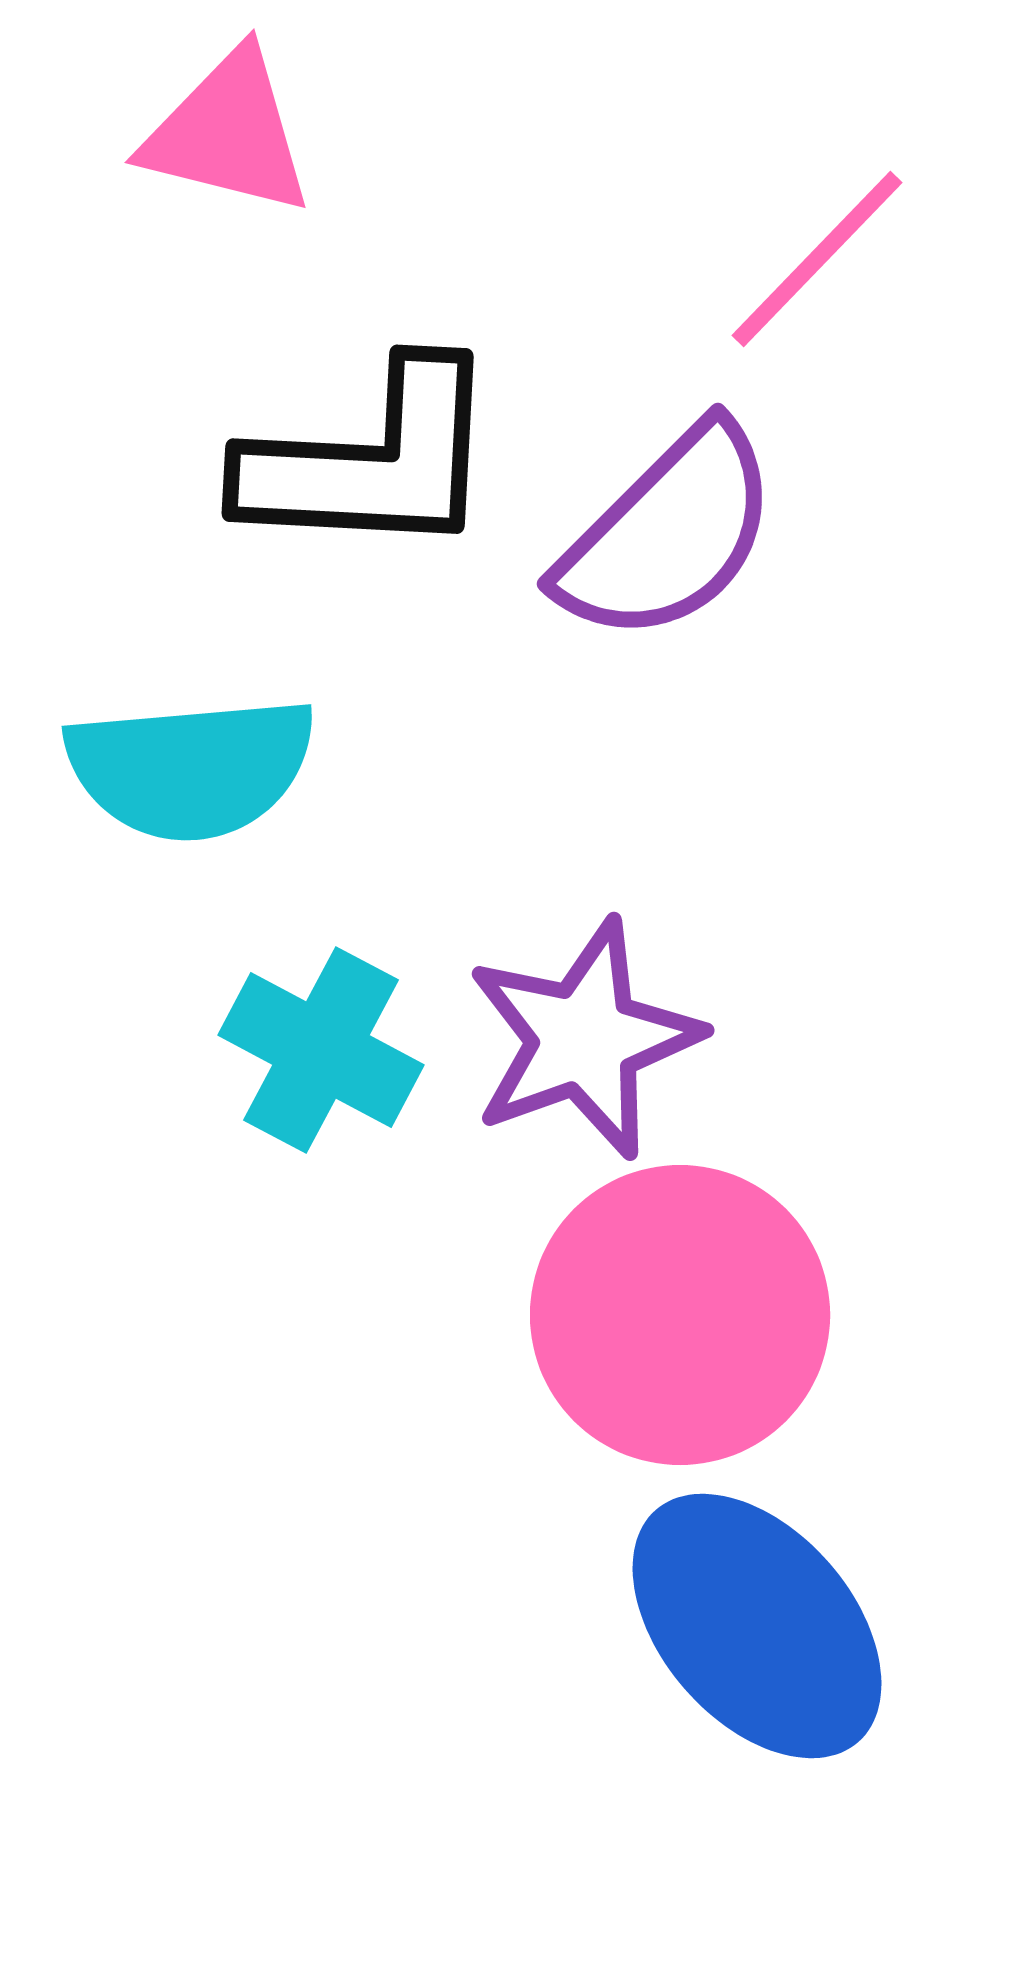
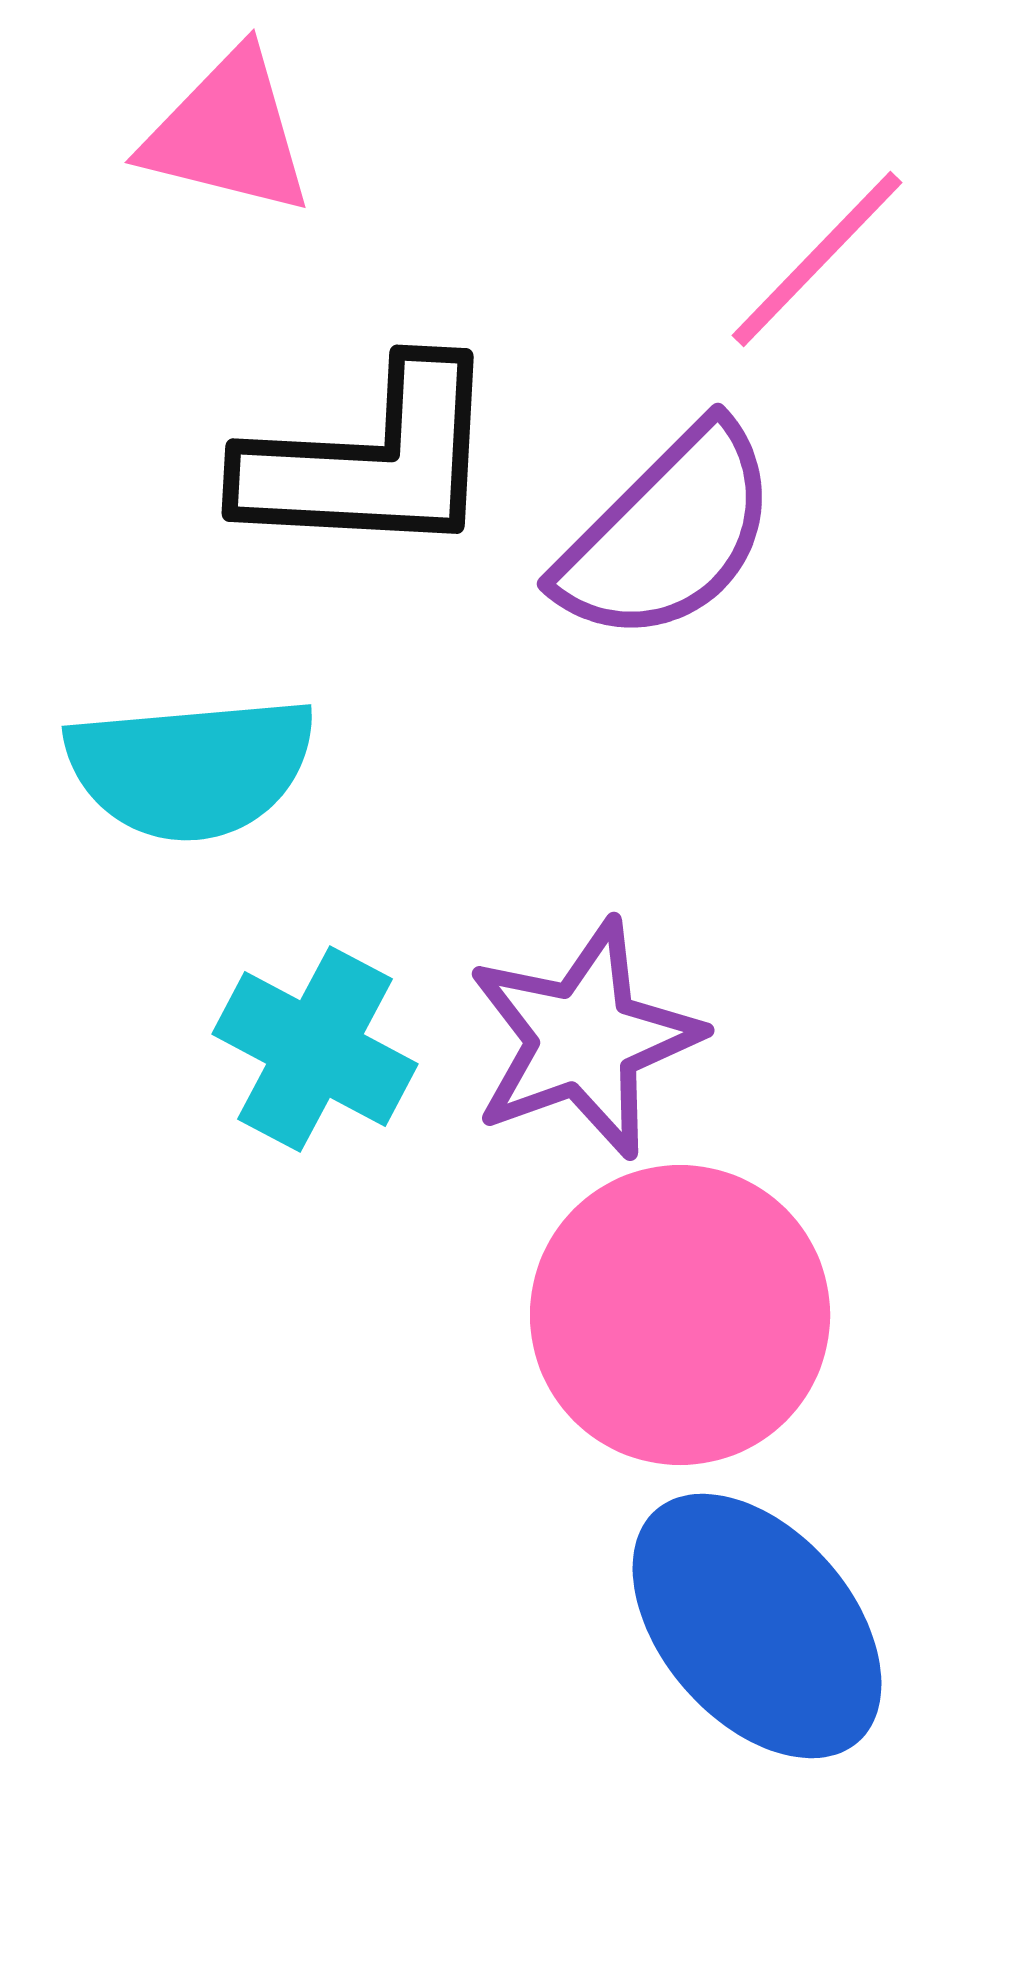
cyan cross: moved 6 px left, 1 px up
